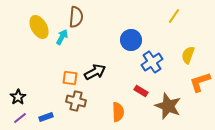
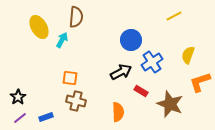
yellow line: rotated 28 degrees clockwise
cyan arrow: moved 3 px down
black arrow: moved 26 px right
brown star: moved 2 px right, 2 px up
